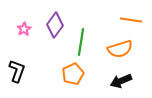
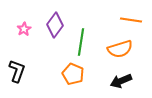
orange pentagon: rotated 25 degrees counterclockwise
